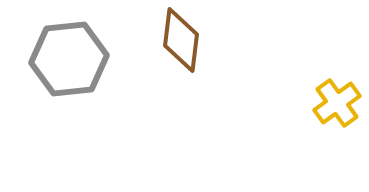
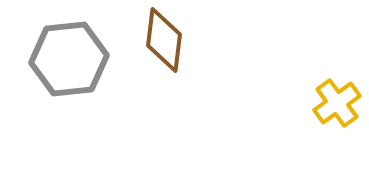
brown diamond: moved 17 px left
